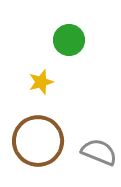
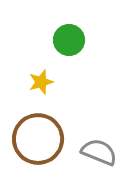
brown circle: moved 2 px up
